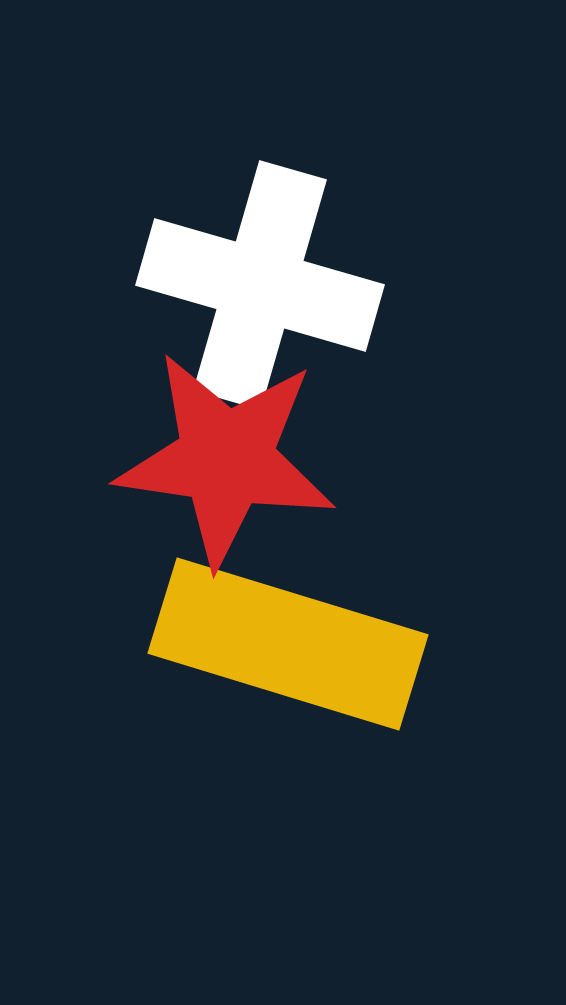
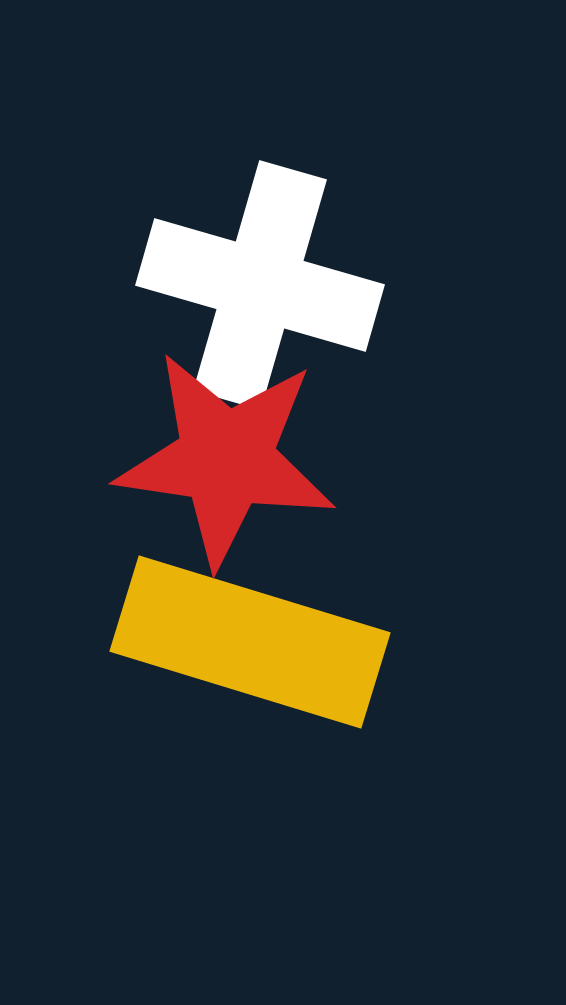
yellow rectangle: moved 38 px left, 2 px up
